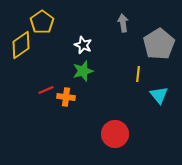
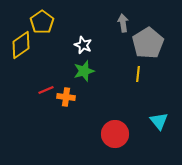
gray pentagon: moved 11 px left, 1 px up
green star: moved 1 px right
cyan triangle: moved 26 px down
